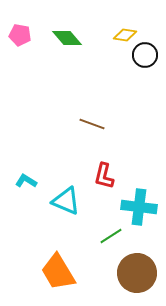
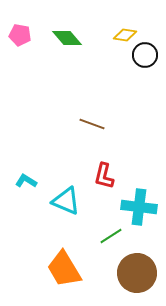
orange trapezoid: moved 6 px right, 3 px up
